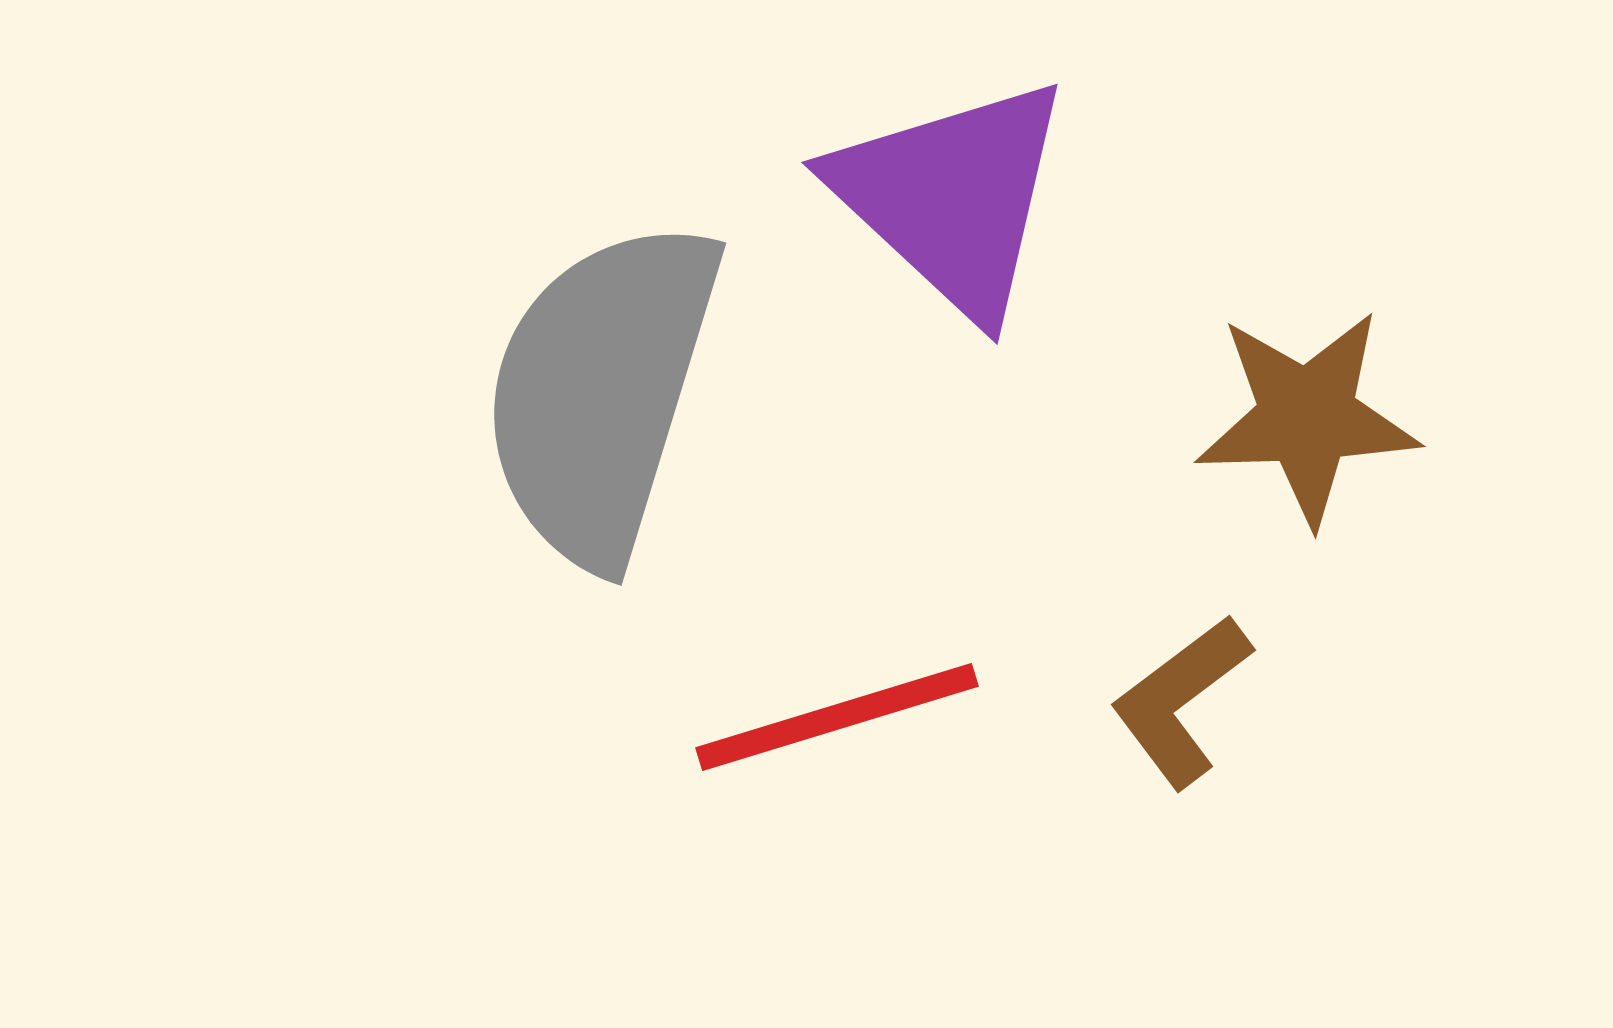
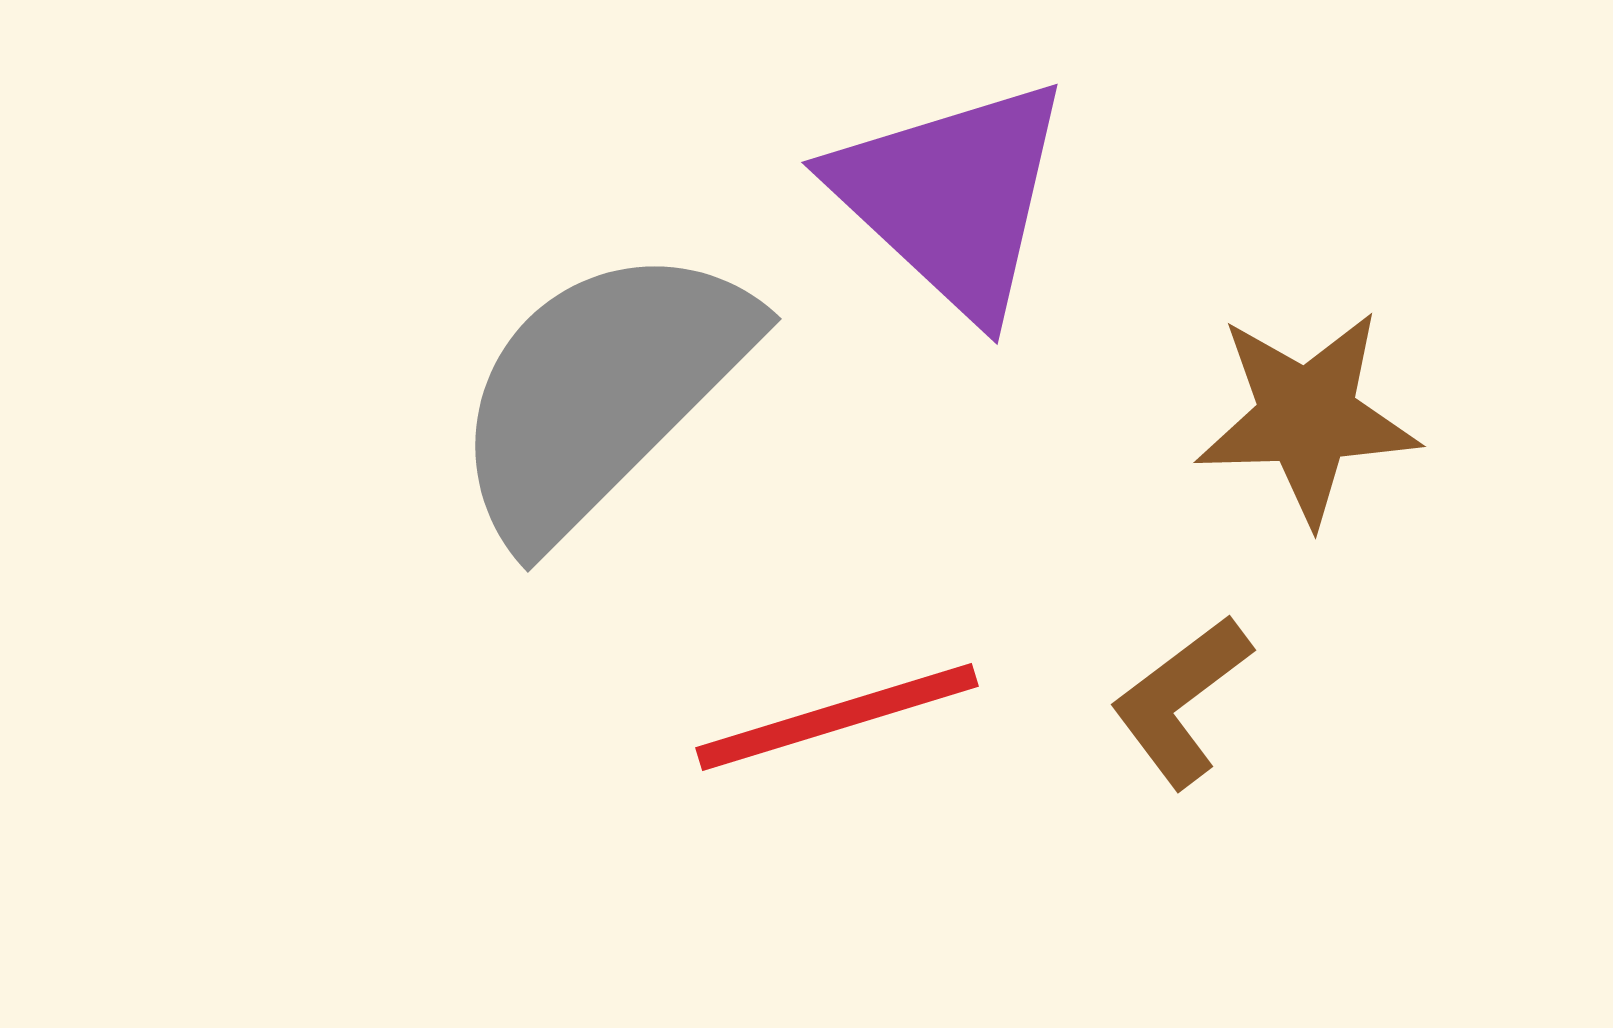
gray semicircle: rotated 28 degrees clockwise
